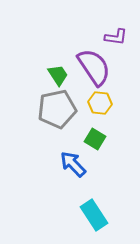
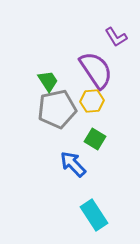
purple L-shape: rotated 50 degrees clockwise
purple semicircle: moved 2 px right, 3 px down
green trapezoid: moved 10 px left, 6 px down
yellow hexagon: moved 8 px left, 2 px up; rotated 10 degrees counterclockwise
